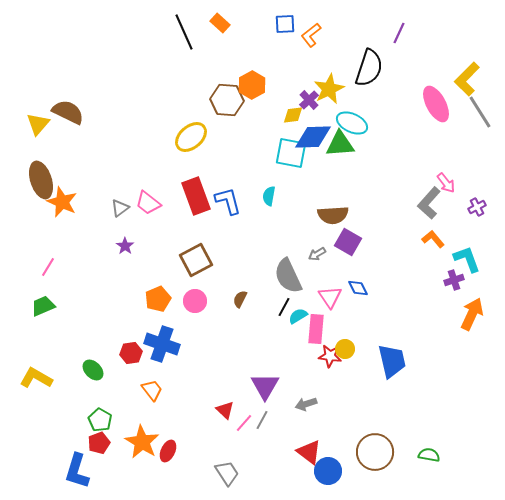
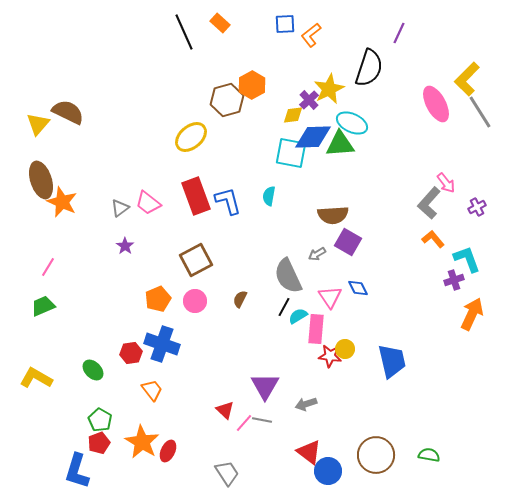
brown hexagon at (227, 100): rotated 20 degrees counterclockwise
gray line at (262, 420): rotated 72 degrees clockwise
brown circle at (375, 452): moved 1 px right, 3 px down
